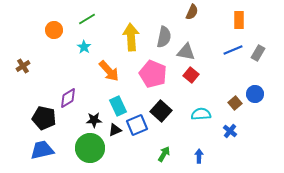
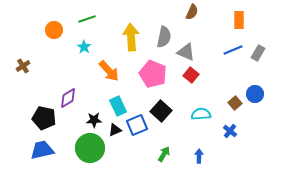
green line: rotated 12 degrees clockwise
gray triangle: rotated 12 degrees clockwise
